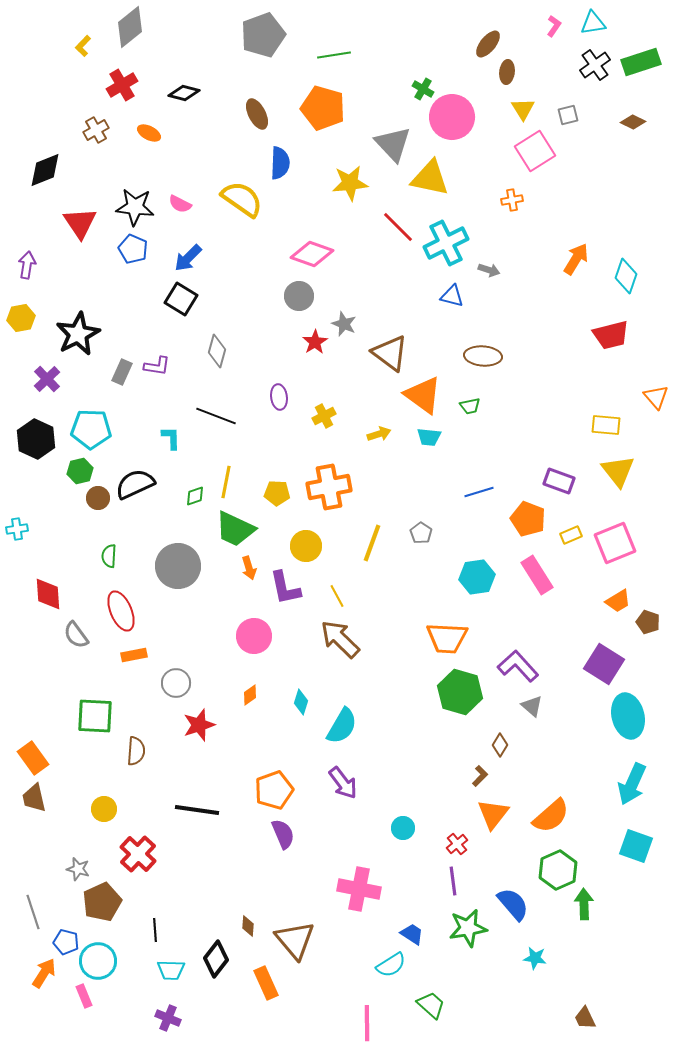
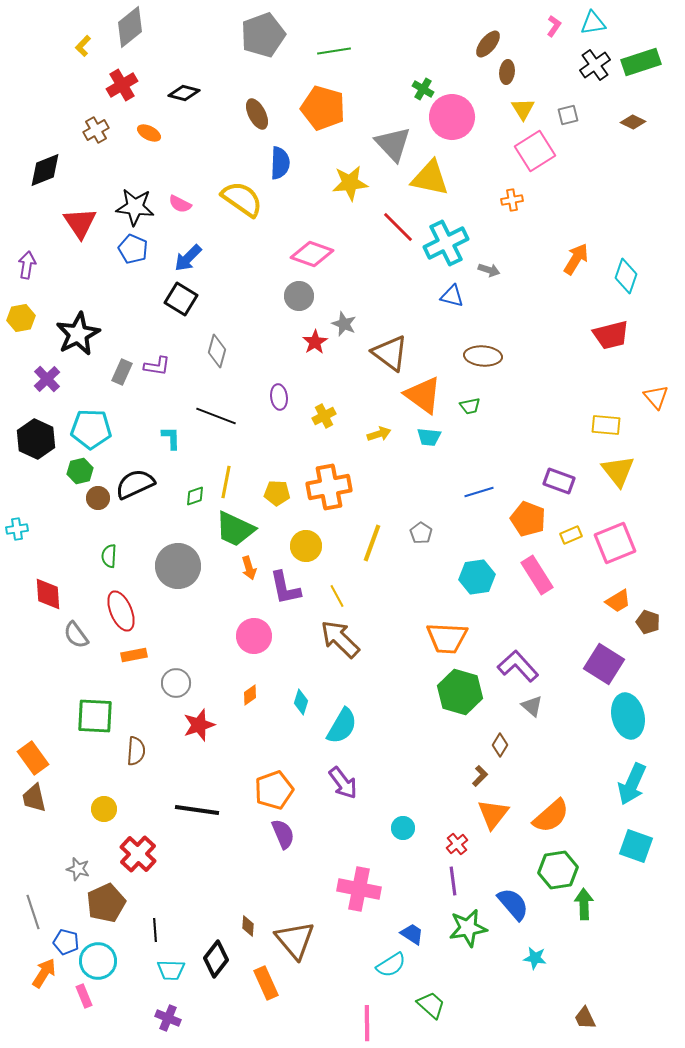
green line at (334, 55): moved 4 px up
green hexagon at (558, 870): rotated 15 degrees clockwise
brown pentagon at (102, 902): moved 4 px right, 1 px down
